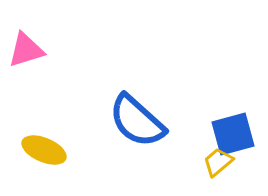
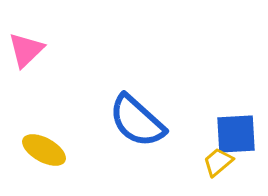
pink triangle: rotated 27 degrees counterclockwise
blue square: moved 3 px right; rotated 12 degrees clockwise
yellow ellipse: rotated 6 degrees clockwise
